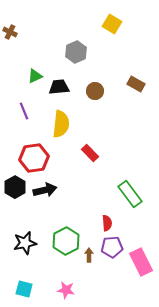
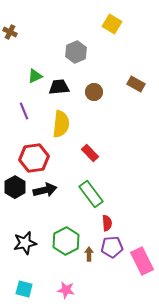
brown circle: moved 1 px left, 1 px down
green rectangle: moved 39 px left
brown arrow: moved 1 px up
pink rectangle: moved 1 px right, 1 px up
